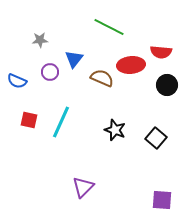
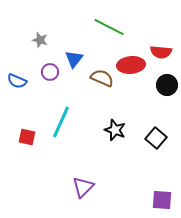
gray star: rotated 21 degrees clockwise
red square: moved 2 px left, 17 px down
